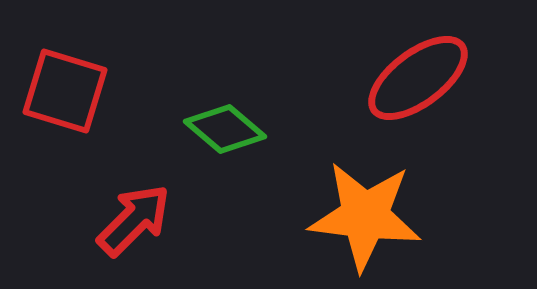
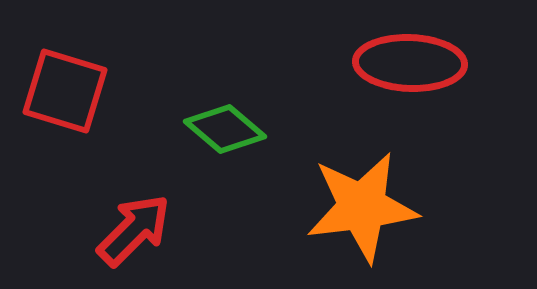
red ellipse: moved 8 px left, 15 px up; rotated 39 degrees clockwise
orange star: moved 3 px left, 9 px up; rotated 14 degrees counterclockwise
red arrow: moved 10 px down
